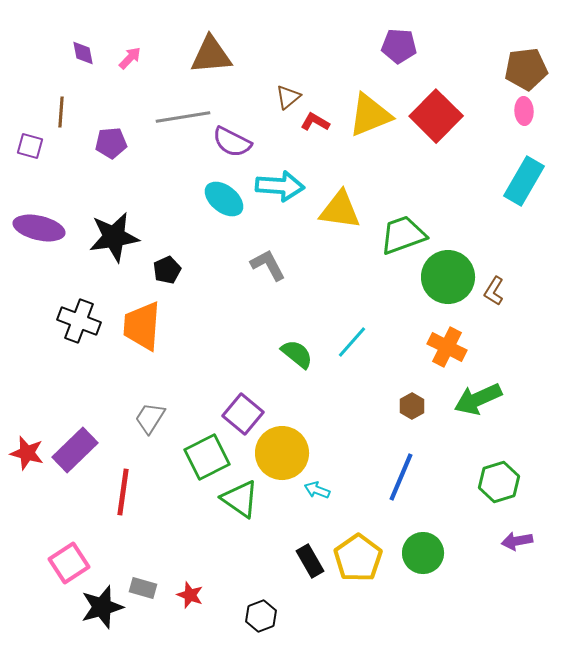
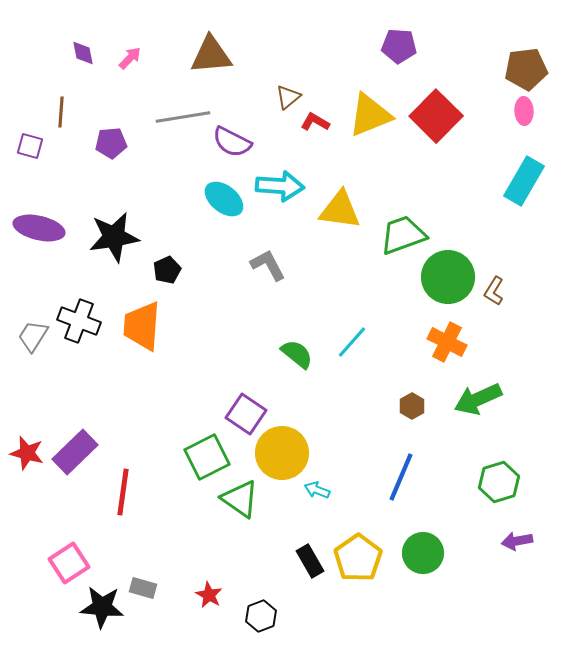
orange cross at (447, 347): moved 5 px up
purple square at (243, 414): moved 3 px right; rotated 6 degrees counterclockwise
gray trapezoid at (150, 418): moved 117 px left, 82 px up
purple rectangle at (75, 450): moved 2 px down
red star at (190, 595): moved 19 px right; rotated 8 degrees clockwise
black star at (102, 607): rotated 21 degrees clockwise
